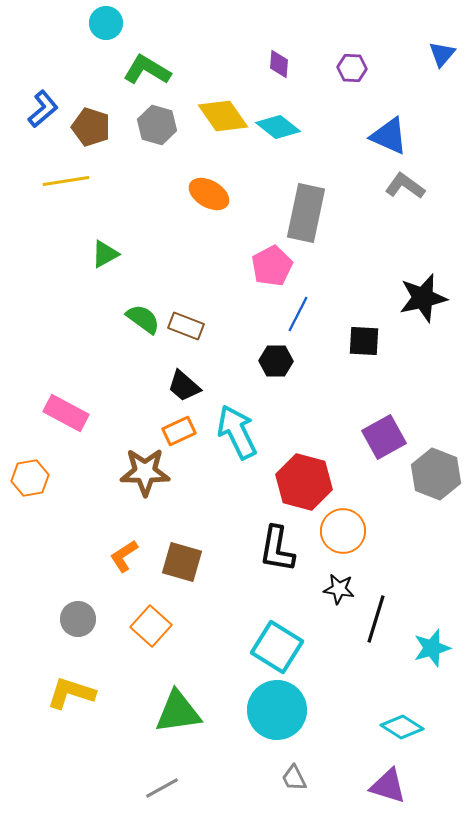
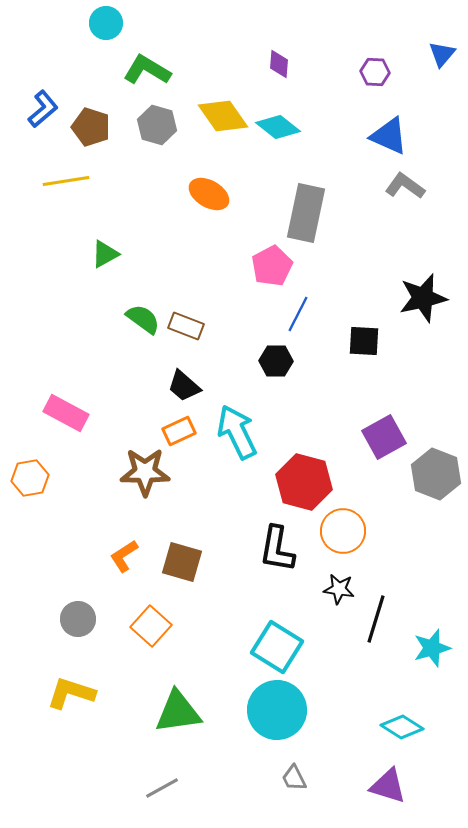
purple hexagon at (352, 68): moved 23 px right, 4 px down
